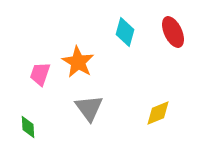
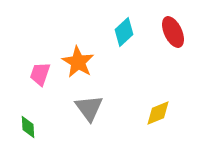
cyan diamond: moved 1 px left; rotated 32 degrees clockwise
